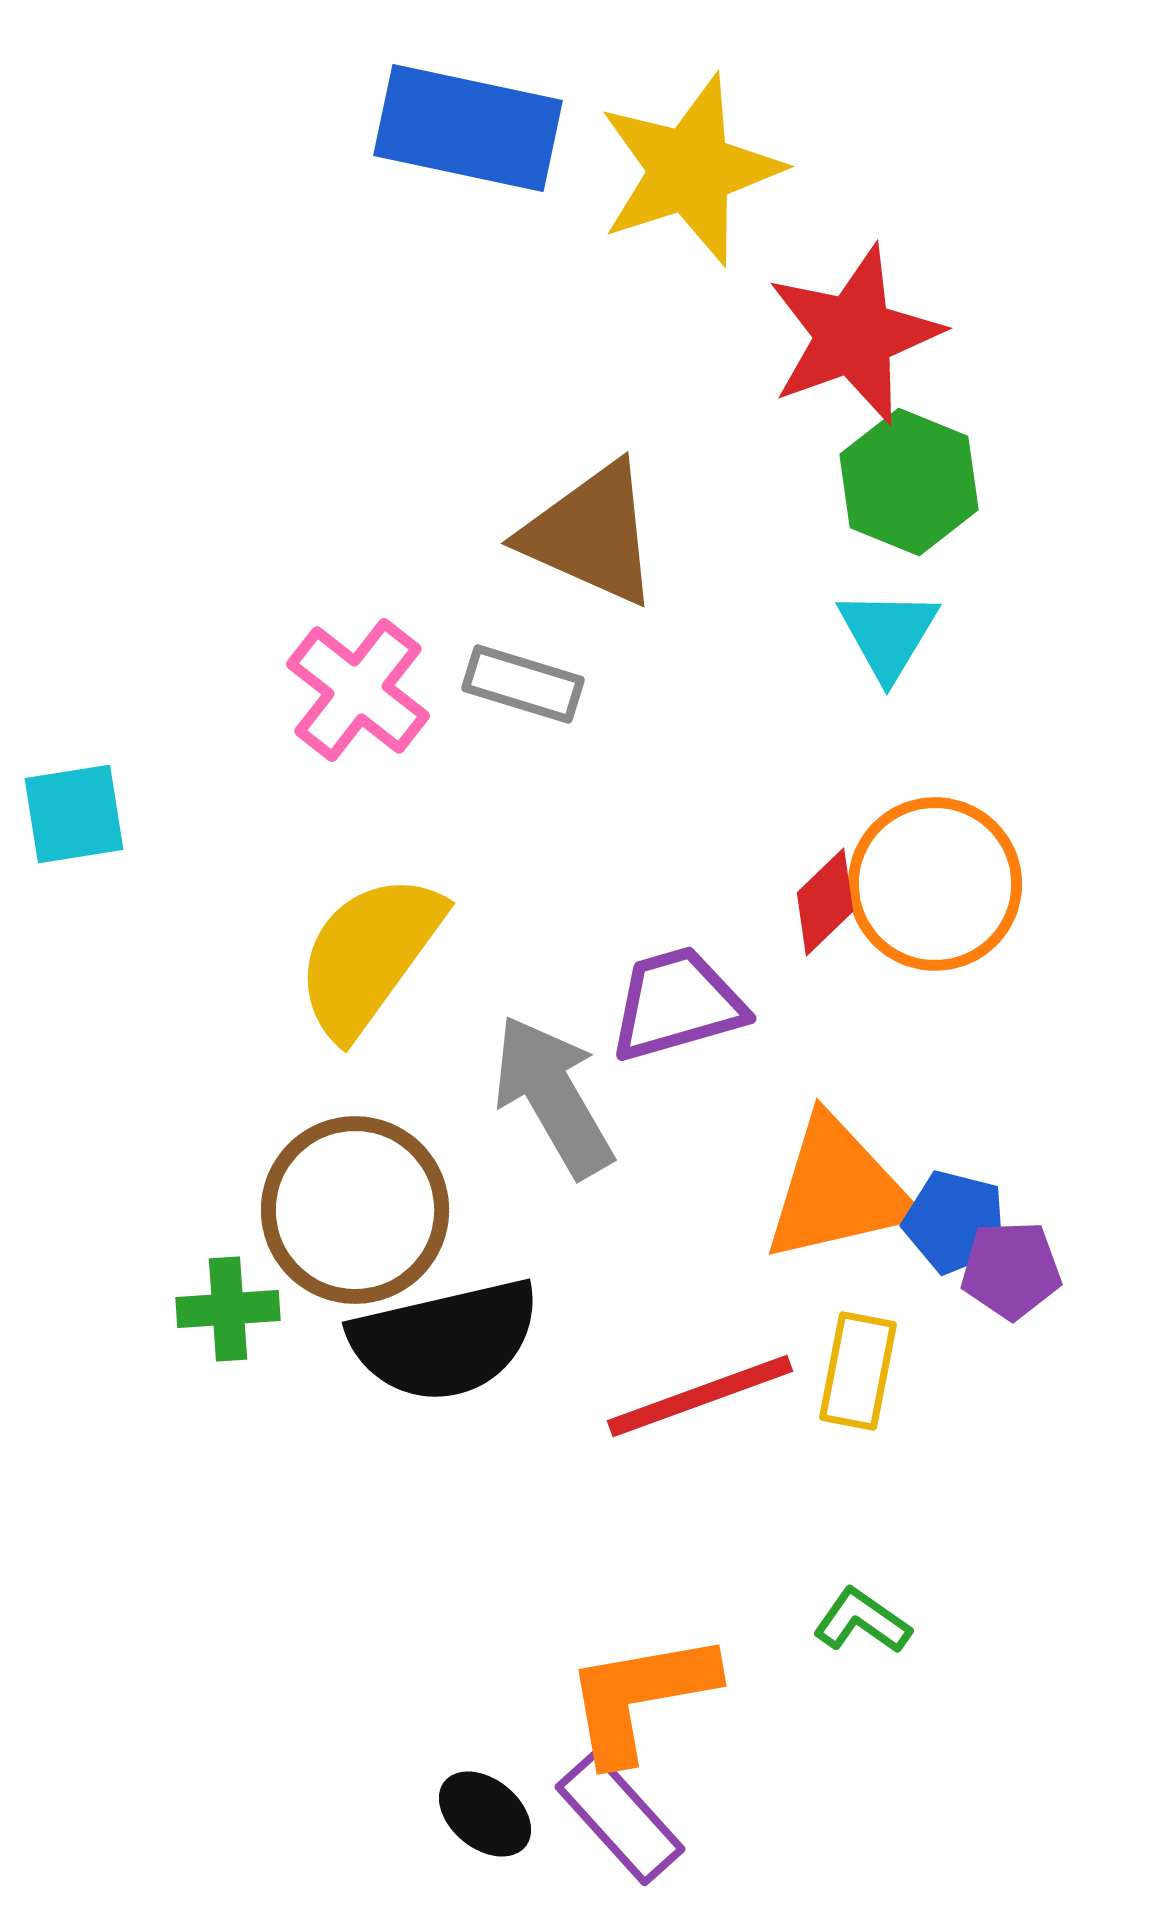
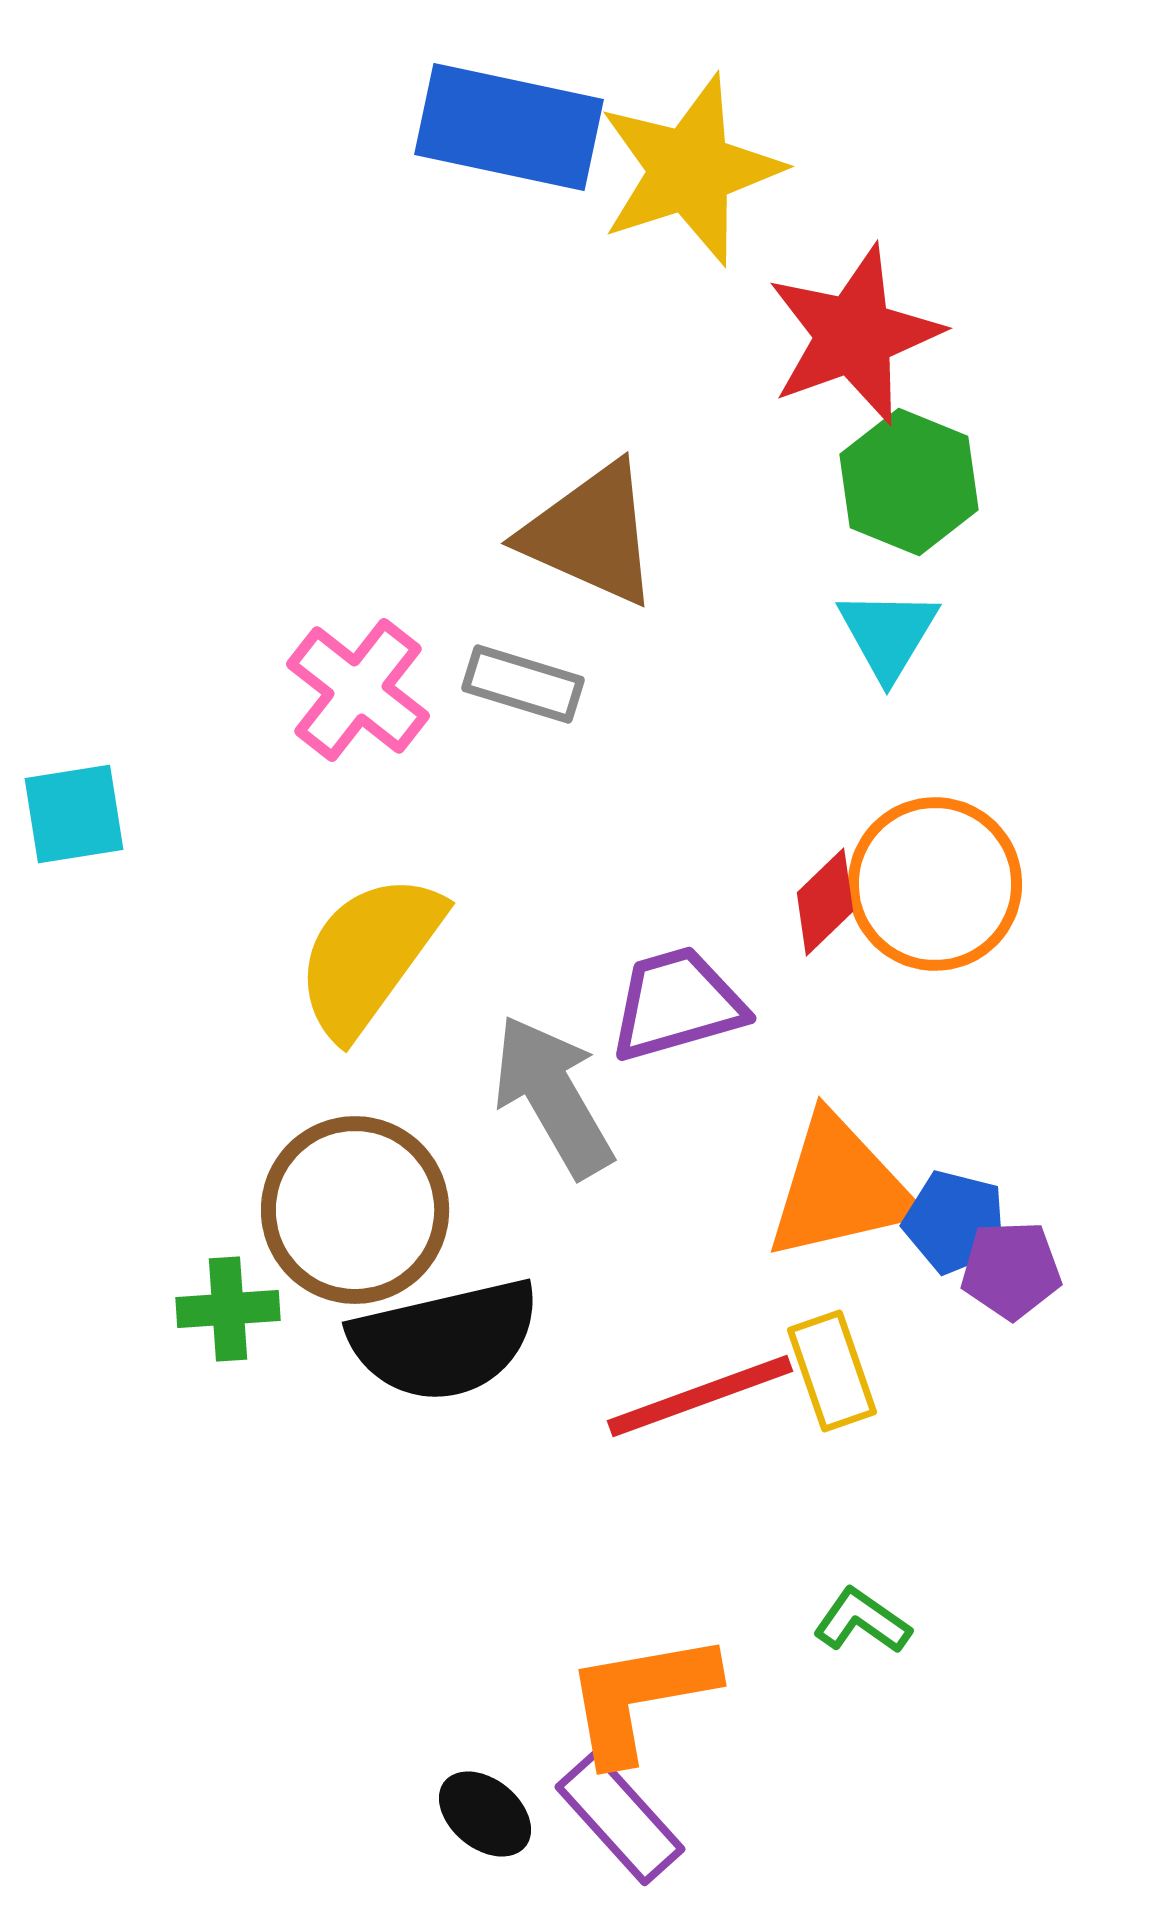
blue rectangle: moved 41 px right, 1 px up
orange triangle: moved 2 px right, 2 px up
yellow rectangle: moved 26 px left; rotated 30 degrees counterclockwise
